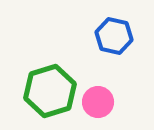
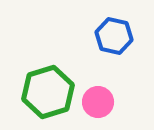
green hexagon: moved 2 px left, 1 px down
